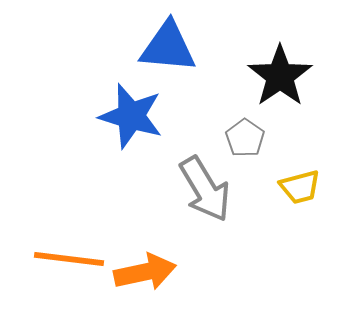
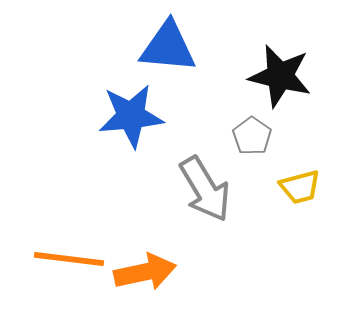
black star: rotated 24 degrees counterclockwise
blue star: rotated 22 degrees counterclockwise
gray pentagon: moved 7 px right, 2 px up
